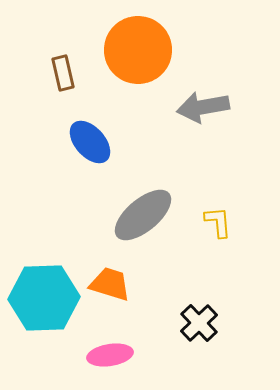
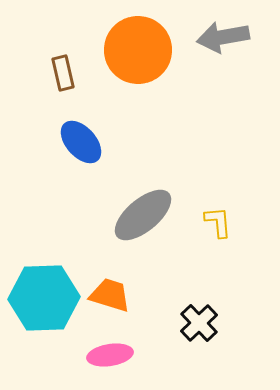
gray arrow: moved 20 px right, 70 px up
blue ellipse: moved 9 px left
orange trapezoid: moved 11 px down
